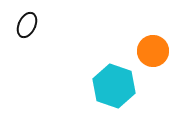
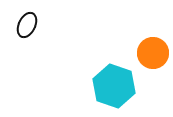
orange circle: moved 2 px down
